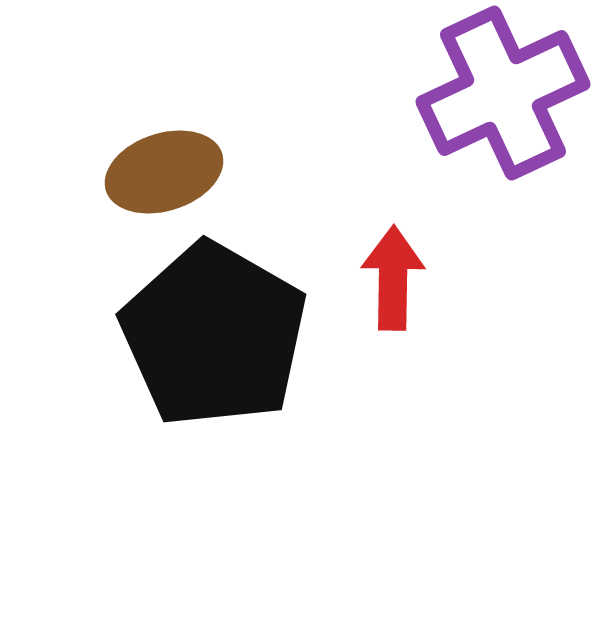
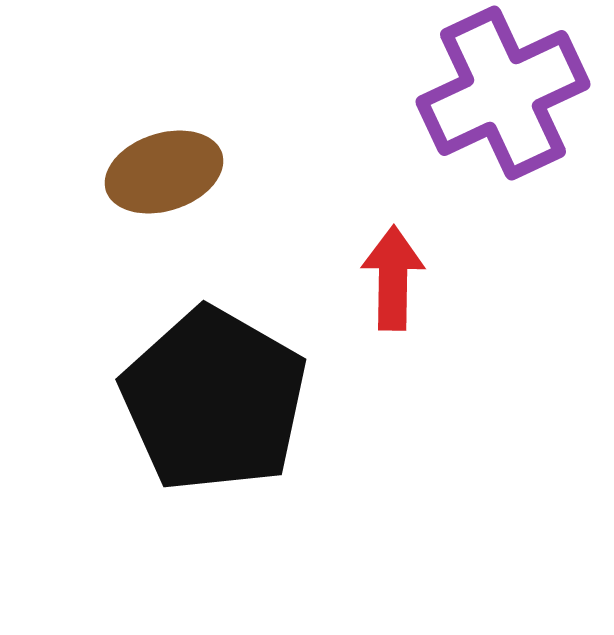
black pentagon: moved 65 px down
